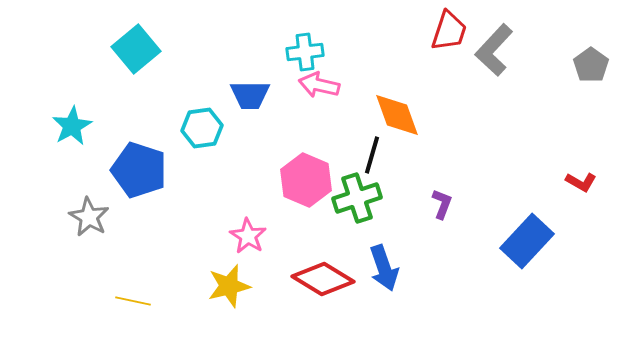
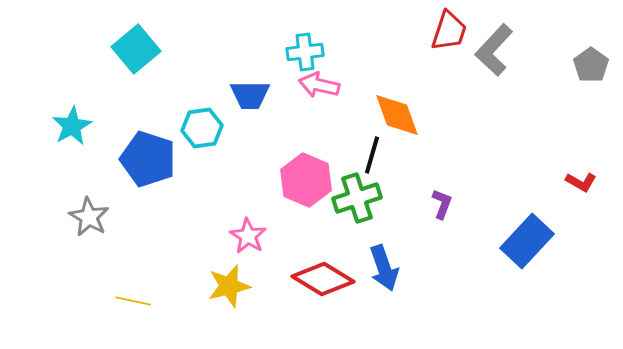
blue pentagon: moved 9 px right, 11 px up
